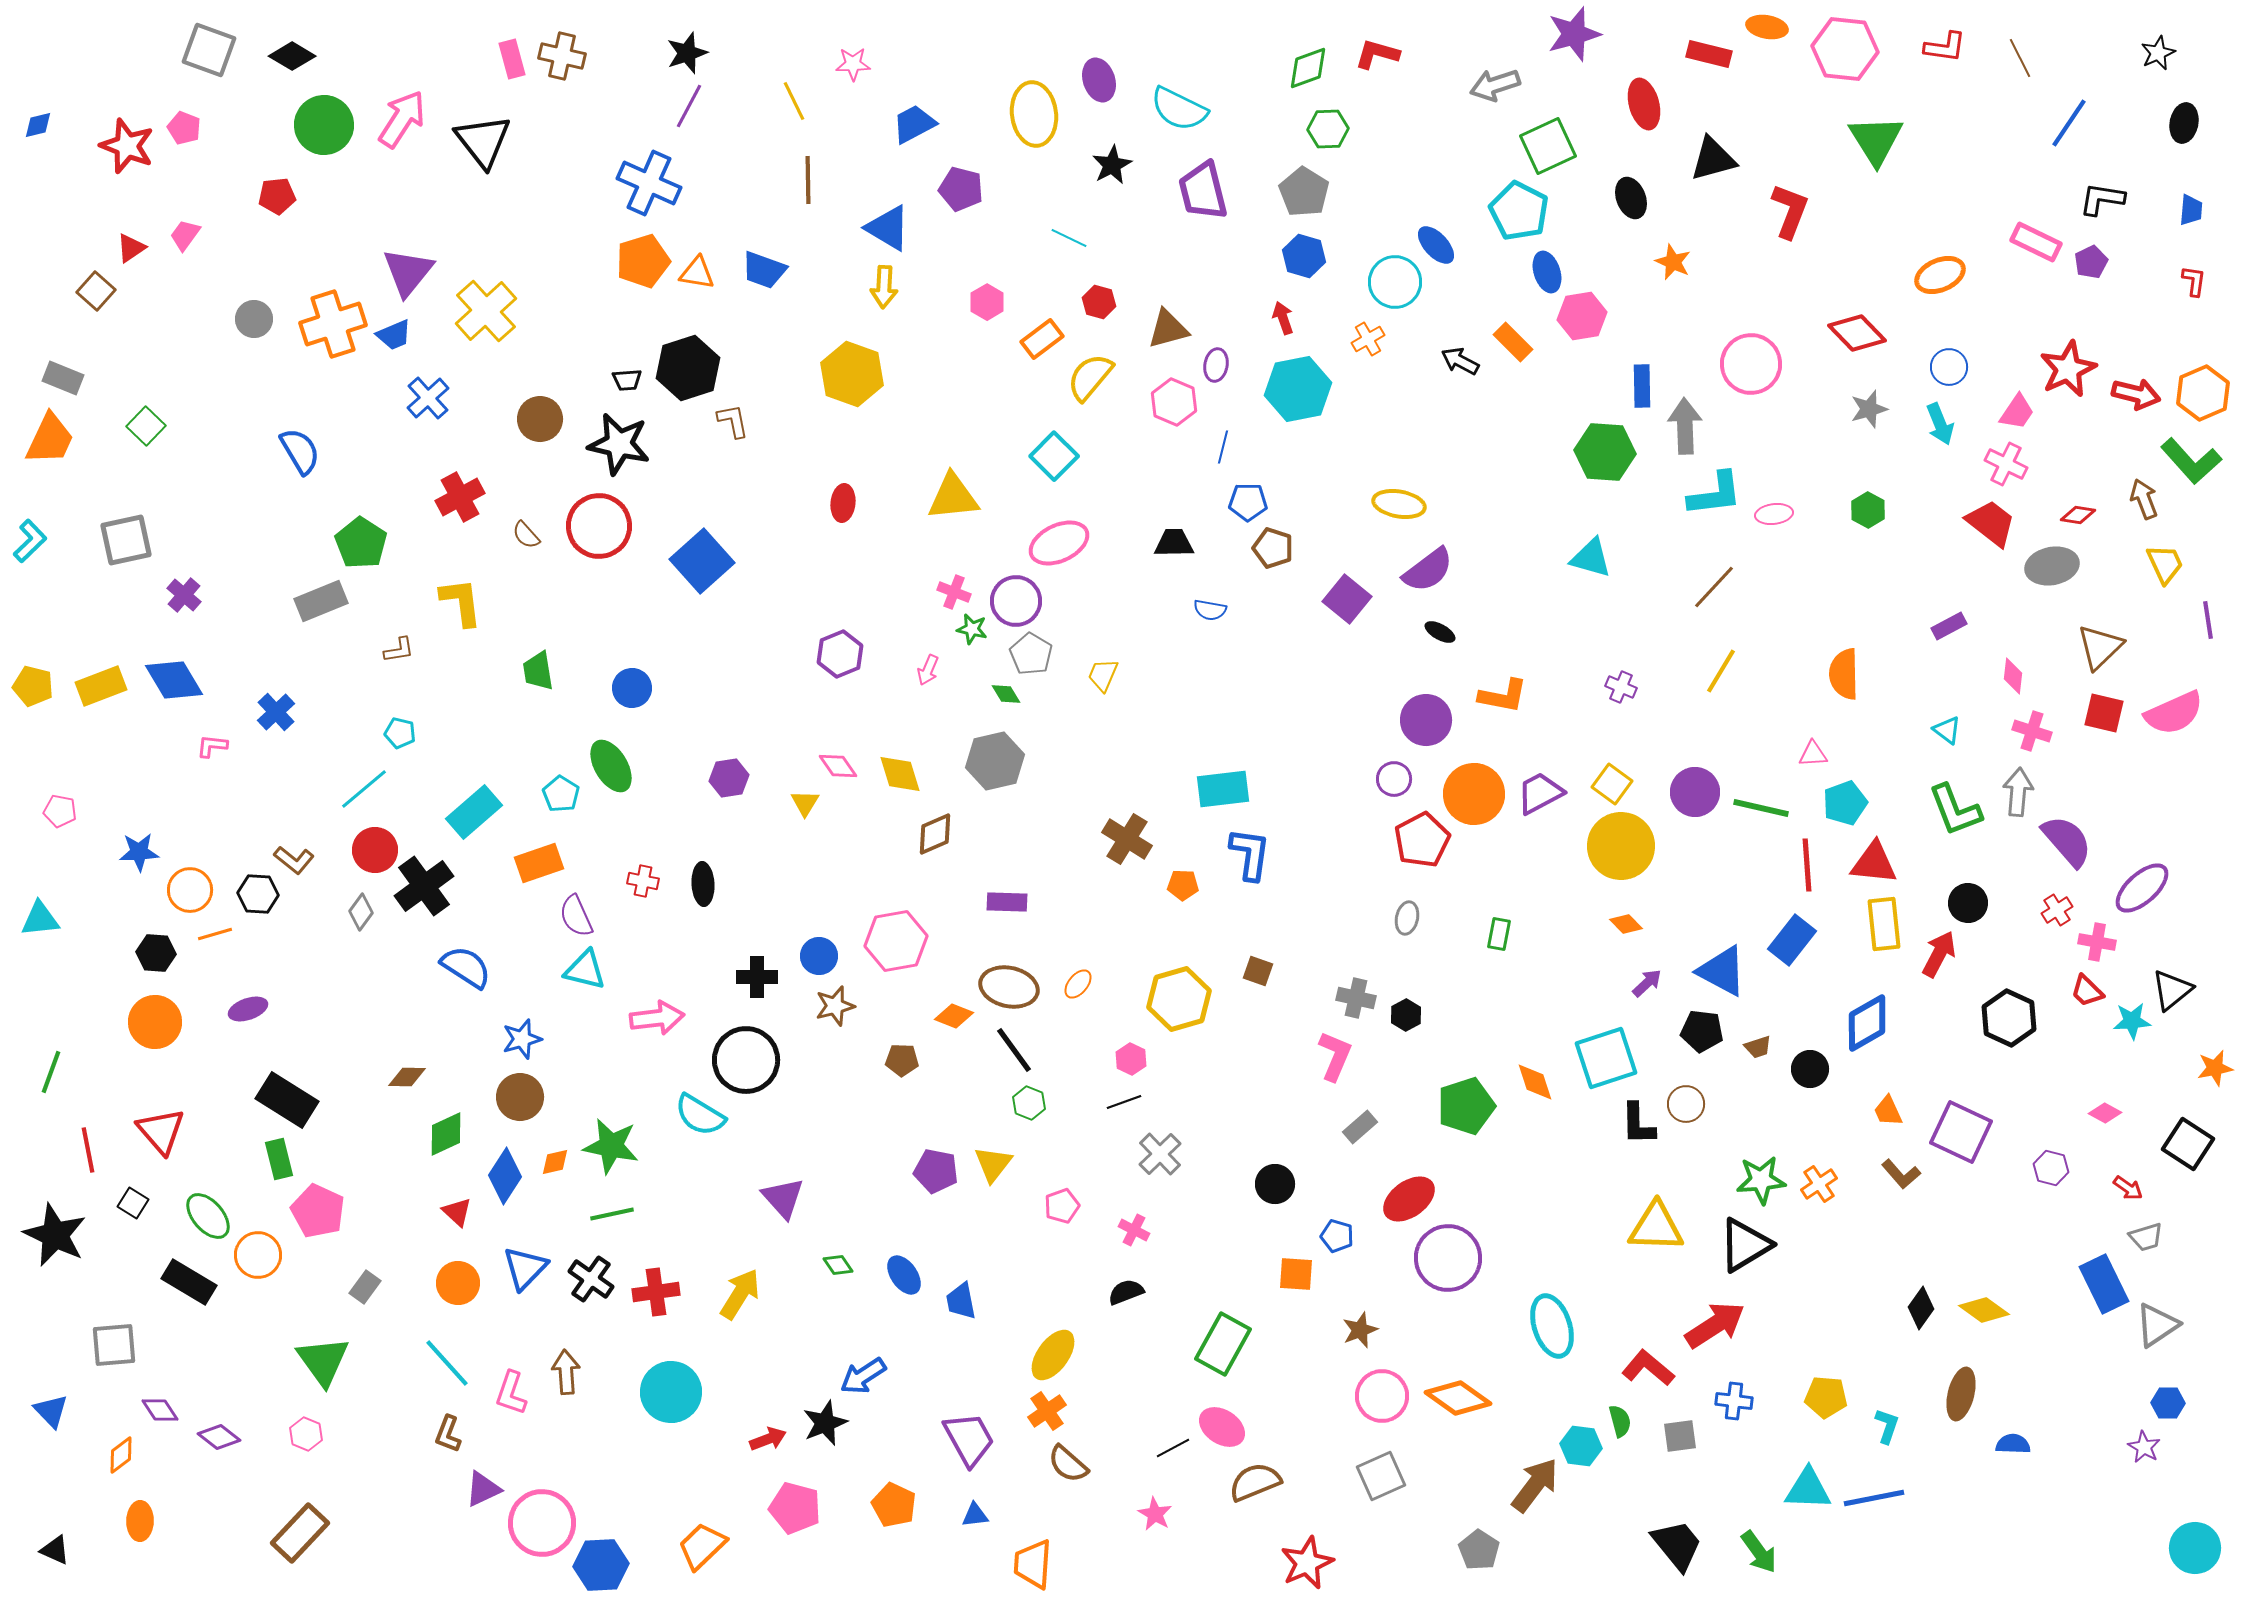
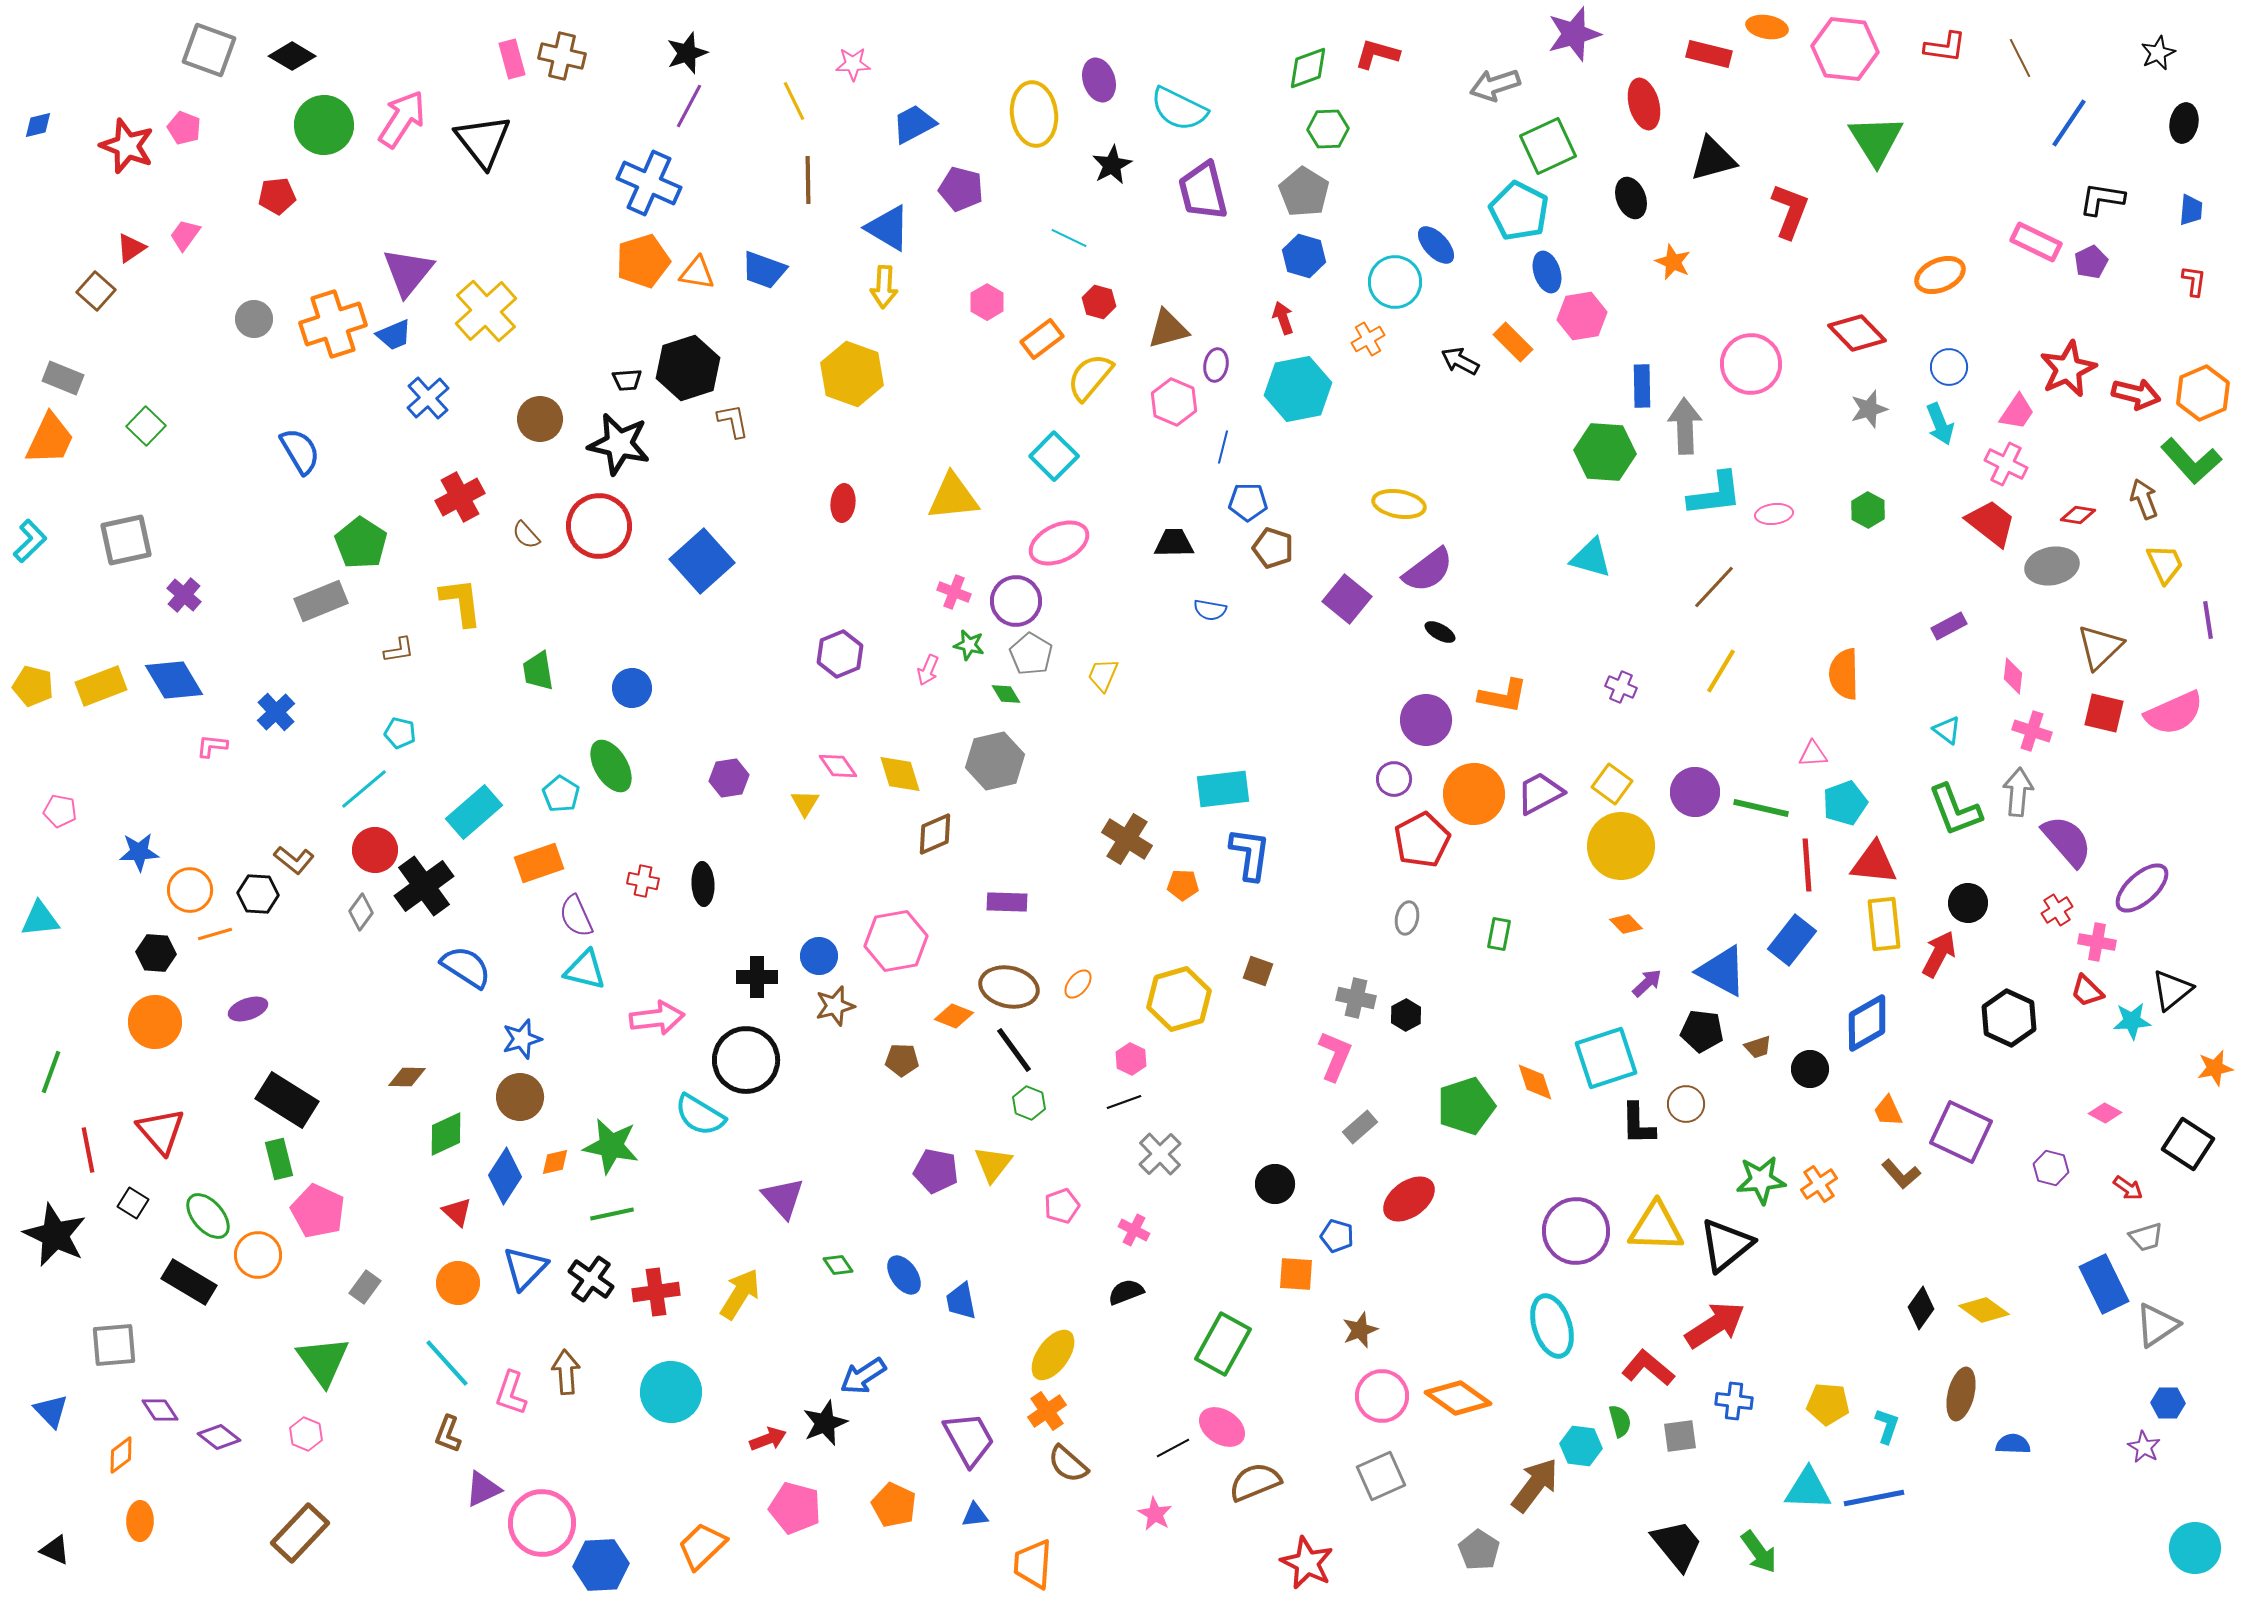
green star at (972, 629): moved 3 px left, 16 px down
black triangle at (1745, 1245): moved 19 px left; rotated 8 degrees counterclockwise
purple circle at (1448, 1258): moved 128 px right, 27 px up
yellow pentagon at (1826, 1397): moved 2 px right, 7 px down
red star at (1307, 1563): rotated 22 degrees counterclockwise
